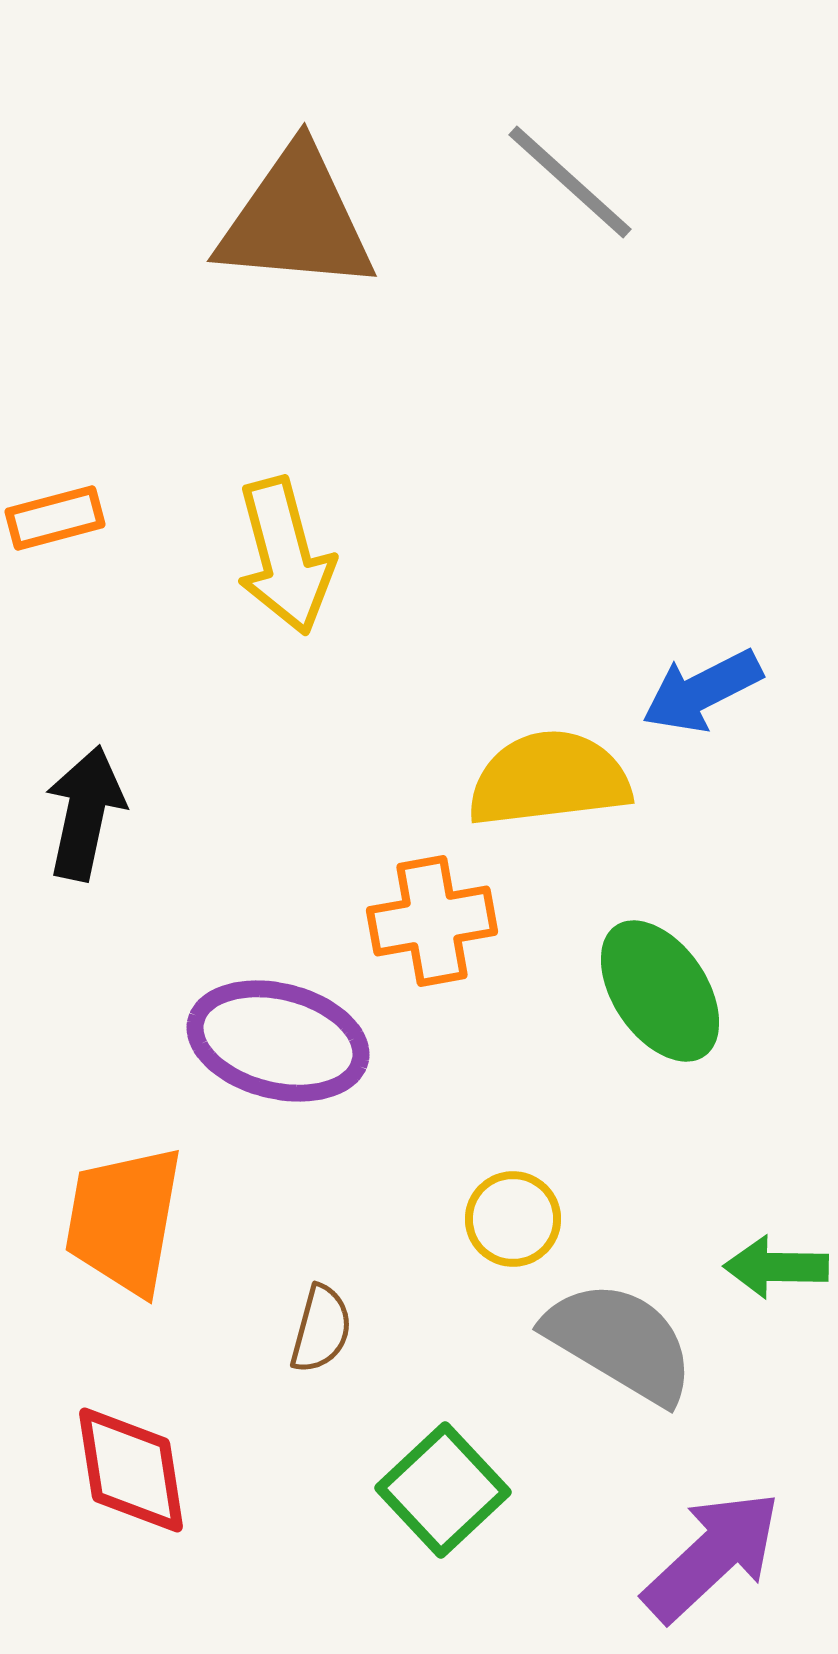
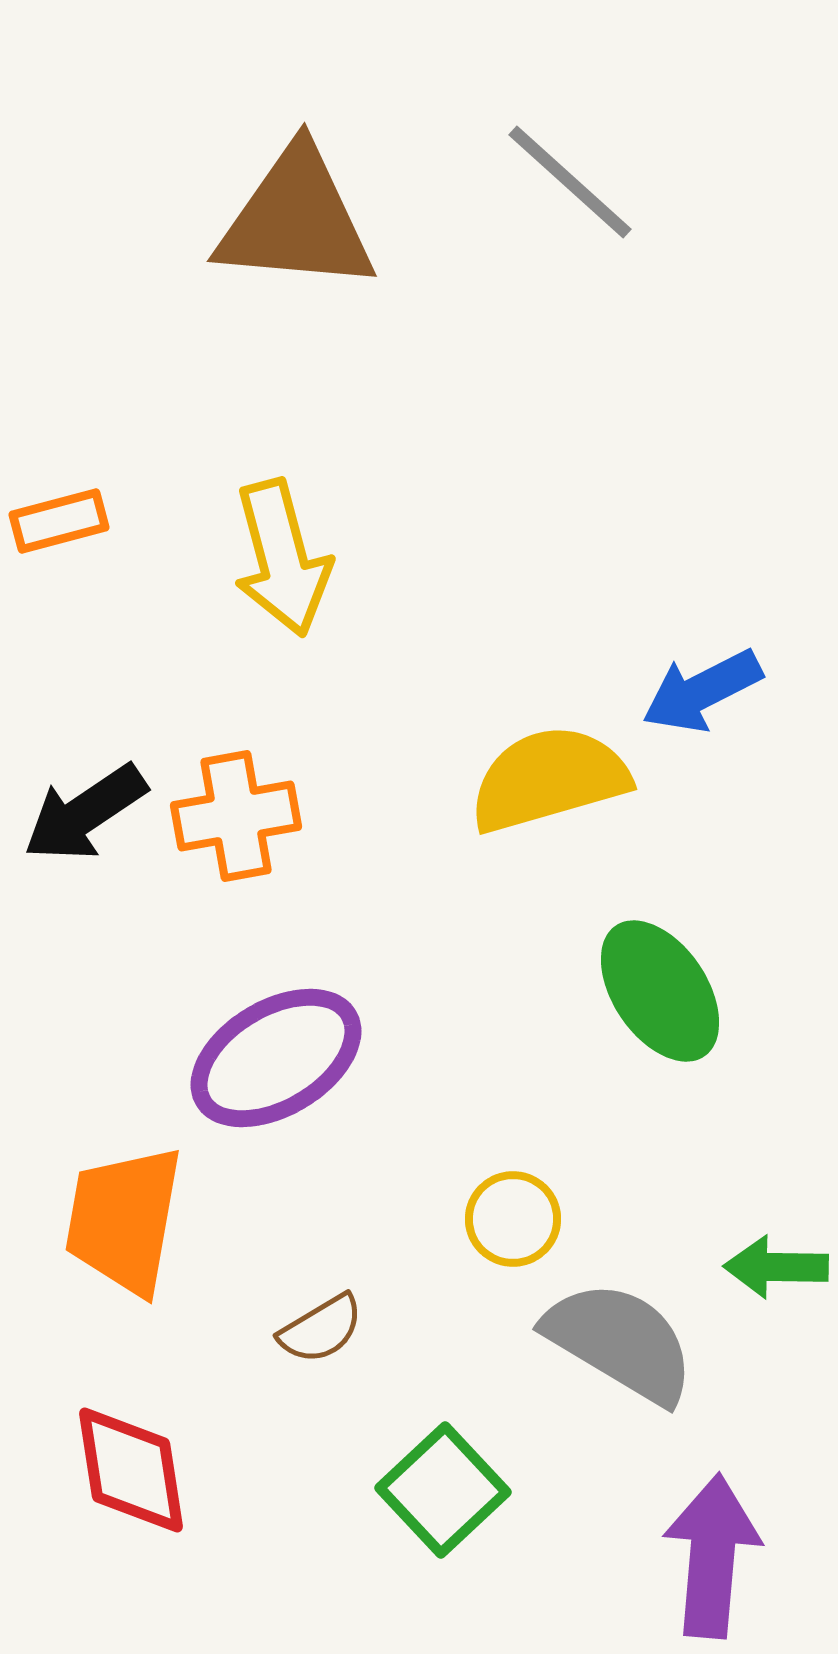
orange rectangle: moved 4 px right, 3 px down
yellow arrow: moved 3 px left, 2 px down
yellow semicircle: rotated 9 degrees counterclockwise
black arrow: rotated 136 degrees counterclockwise
orange cross: moved 196 px left, 105 px up
purple ellipse: moved 2 px left, 17 px down; rotated 45 degrees counterclockwise
brown semicircle: rotated 44 degrees clockwise
purple arrow: rotated 42 degrees counterclockwise
